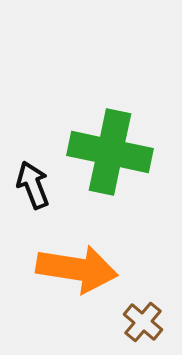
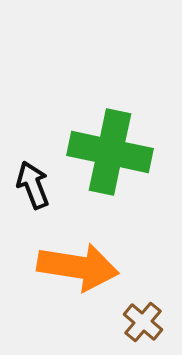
orange arrow: moved 1 px right, 2 px up
